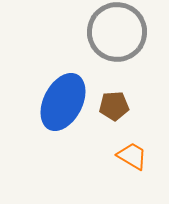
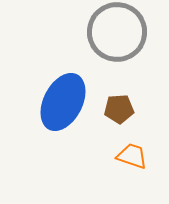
brown pentagon: moved 5 px right, 3 px down
orange trapezoid: rotated 12 degrees counterclockwise
